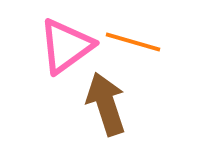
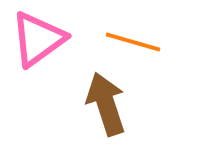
pink triangle: moved 28 px left, 7 px up
